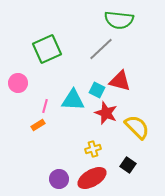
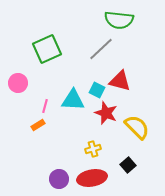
black square: rotated 14 degrees clockwise
red ellipse: rotated 20 degrees clockwise
